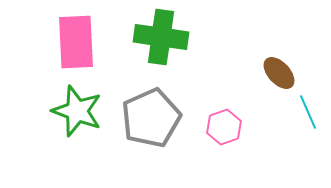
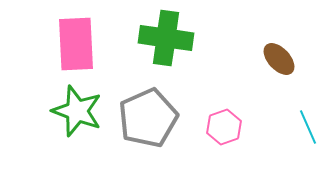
green cross: moved 5 px right, 1 px down
pink rectangle: moved 2 px down
brown ellipse: moved 14 px up
cyan line: moved 15 px down
gray pentagon: moved 3 px left
